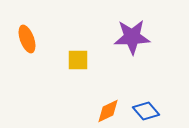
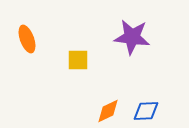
purple star: rotated 9 degrees clockwise
blue diamond: rotated 52 degrees counterclockwise
